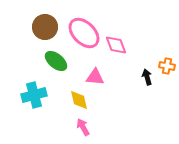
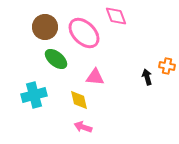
pink diamond: moved 29 px up
green ellipse: moved 2 px up
pink arrow: rotated 42 degrees counterclockwise
